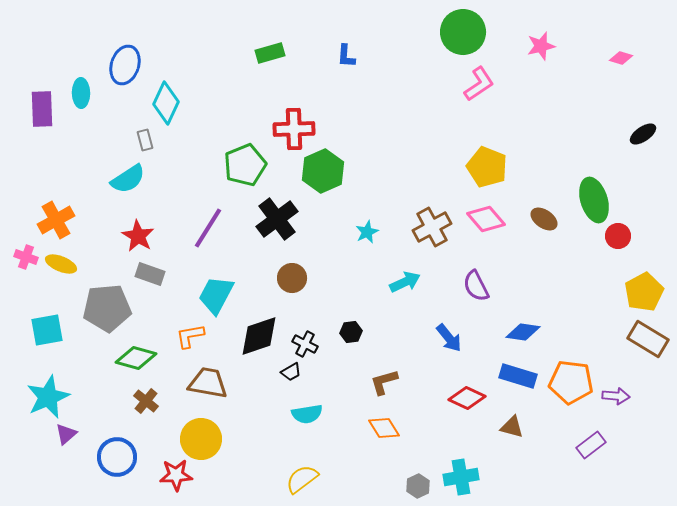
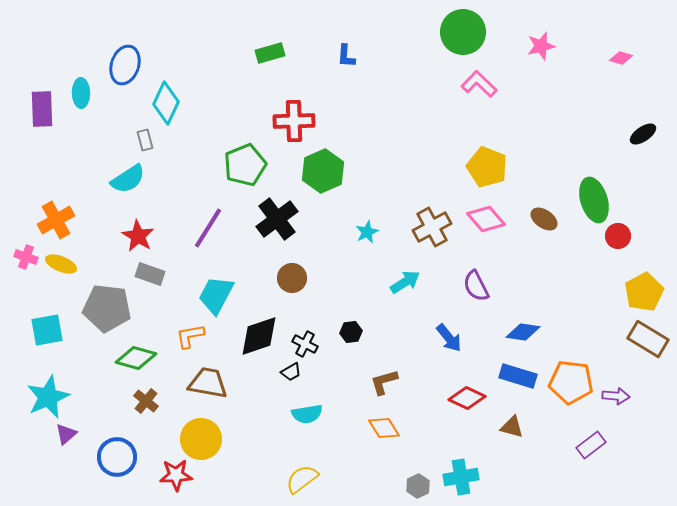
pink L-shape at (479, 84): rotated 102 degrees counterclockwise
red cross at (294, 129): moved 8 px up
cyan arrow at (405, 282): rotated 8 degrees counterclockwise
gray pentagon at (107, 308): rotated 12 degrees clockwise
